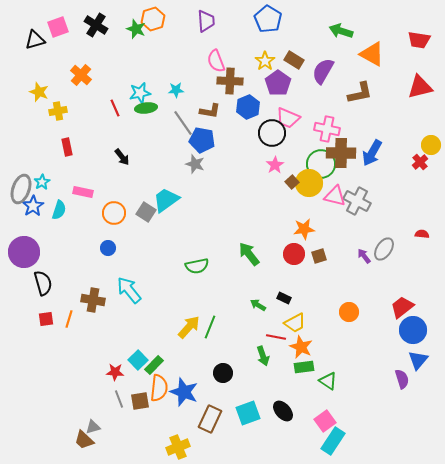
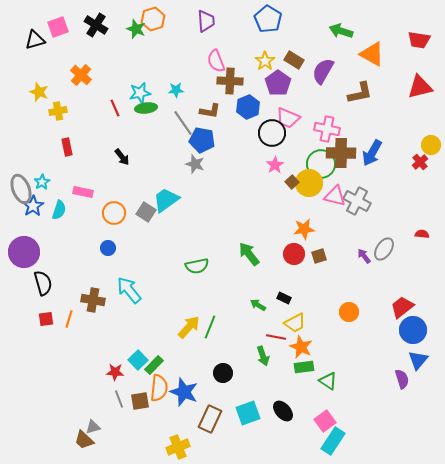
gray ellipse at (21, 189): rotated 40 degrees counterclockwise
